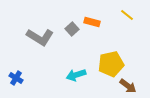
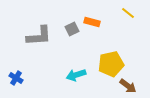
yellow line: moved 1 px right, 2 px up
gray square: rotated 16 degrees clockwise
gray L-shape: moved 1 px left, 1 px up; rotated 36 degrees counterclockwise
